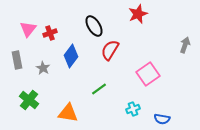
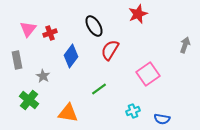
gray star: moved 8 px down
cyan cross: moved 2 px down
